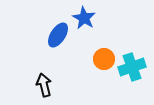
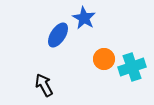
black arrow: rotated 15 degrees counterclockwise
